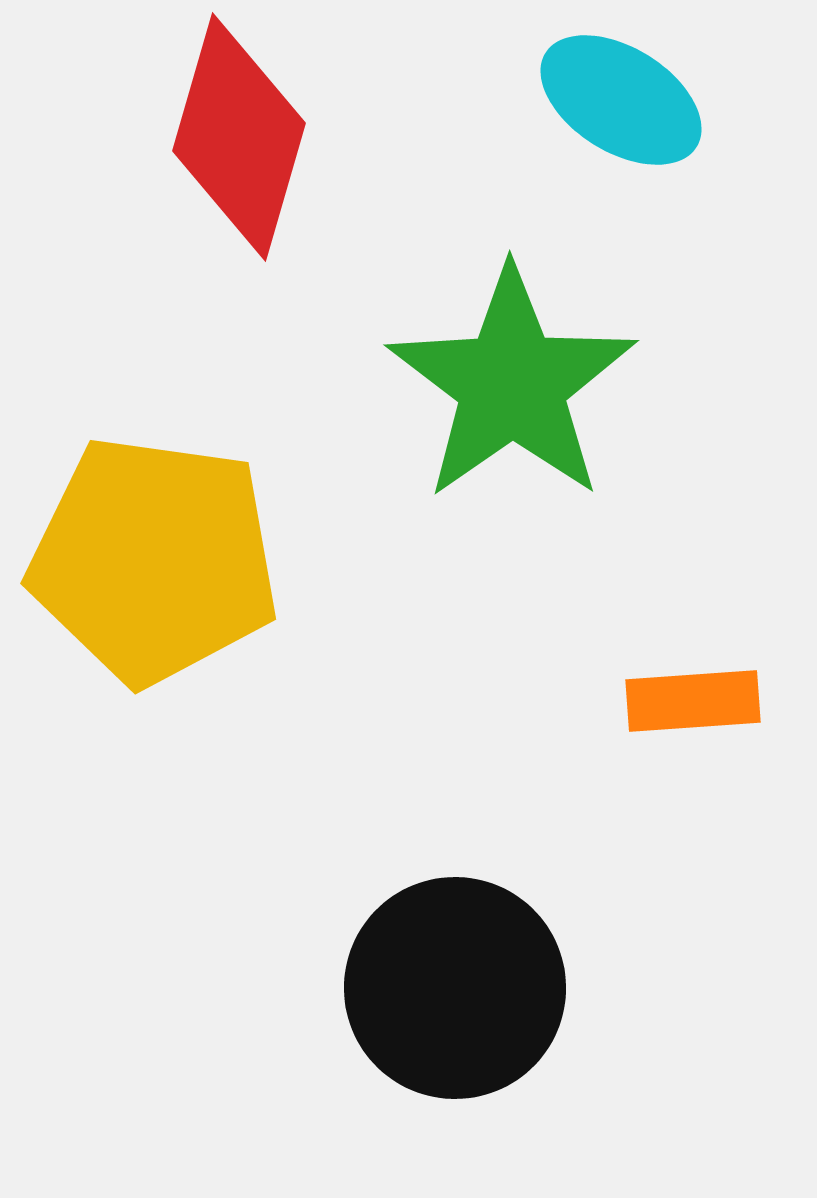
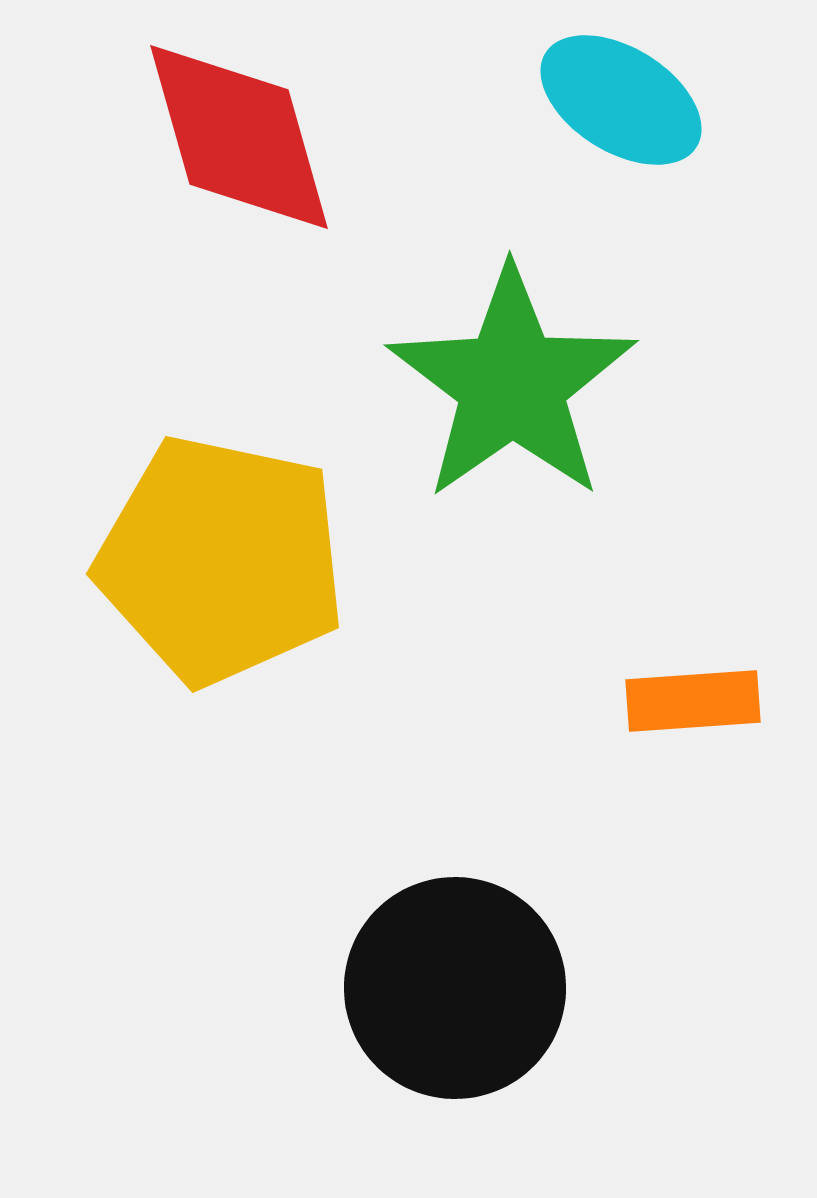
red diamond: rotated 32 degrees counterclockwise
yellow pentagon: moved 67 px right; rotated 4 degrees clockwise
